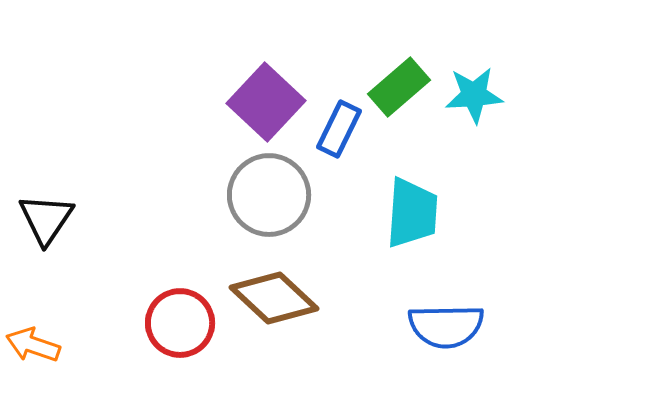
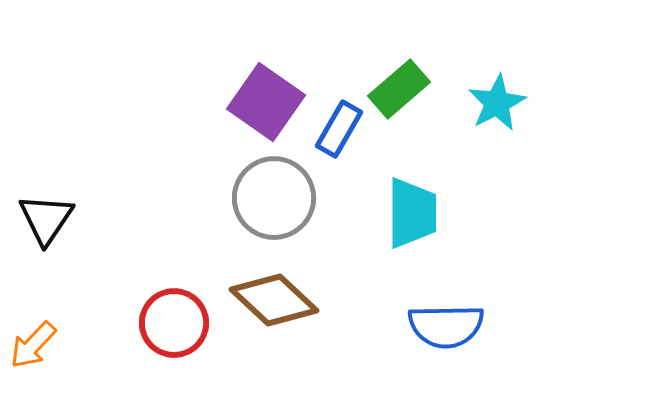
green rectangle: moved 2 px down
cyan star: moved 23 px right, 8 px down; rotated 24 degrees counterclockwise
purple square: rotated 8 degrees counterclockwise
blue rectangle: rotated 4 degrees clockwise
gray circle: moved 5 px right, 3 px down
cyan trapezoid: rotated 4 degrees counterclockwise
brown diamond: moved 2 px down
red circle: moved 6 px left
orange arrow: rotated 66 degrees counterclockwise
